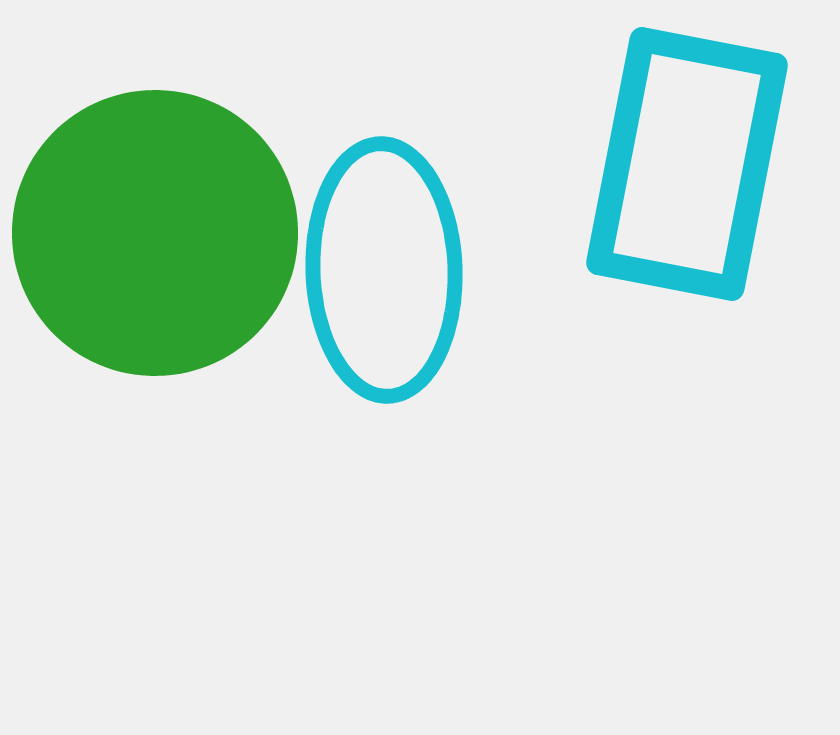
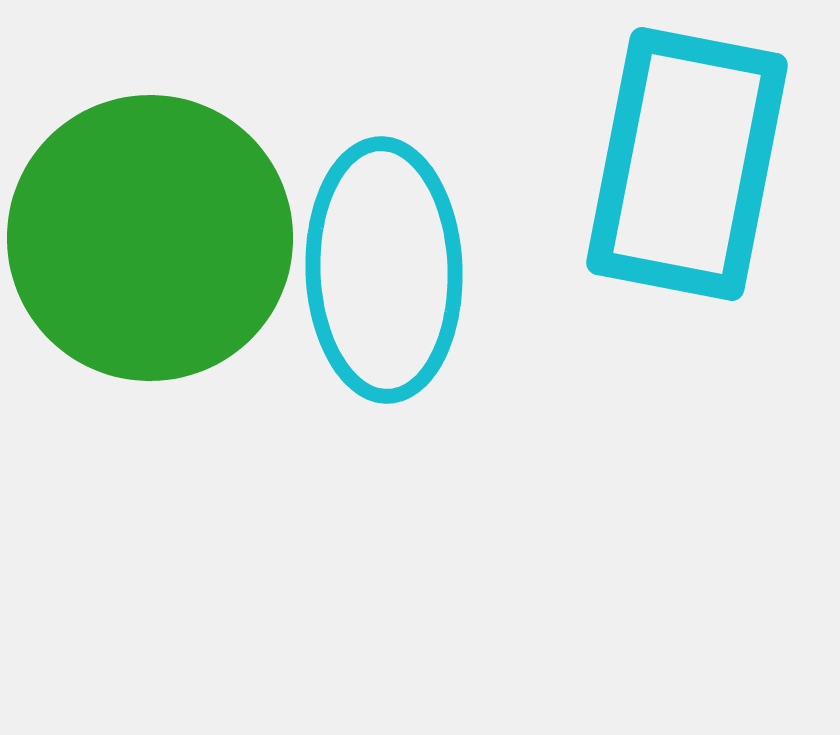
green circle: moved 5 px left, 5 px down
